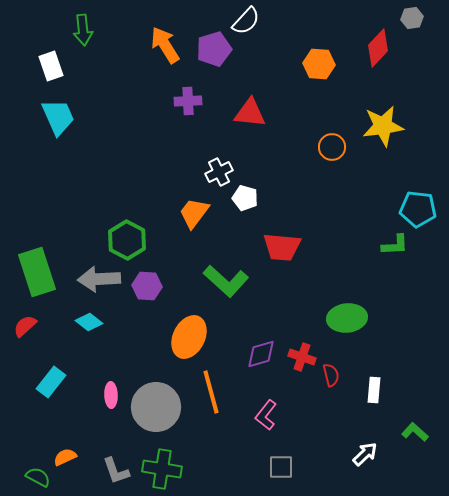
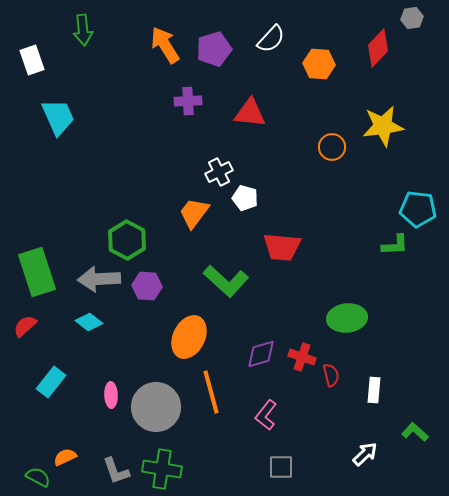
white semicircle at (246, 21): moved 25 px right, 18 px down
white rectangle at (51, 66): moved 19 px left, 6 px up
